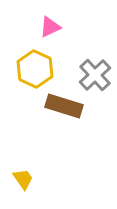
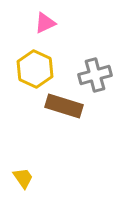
pink triangle: moved 5 px left, 4 px up
gray cross: rotated 28 degrees clockwise
yellow trapezoid: moved 1 px up
